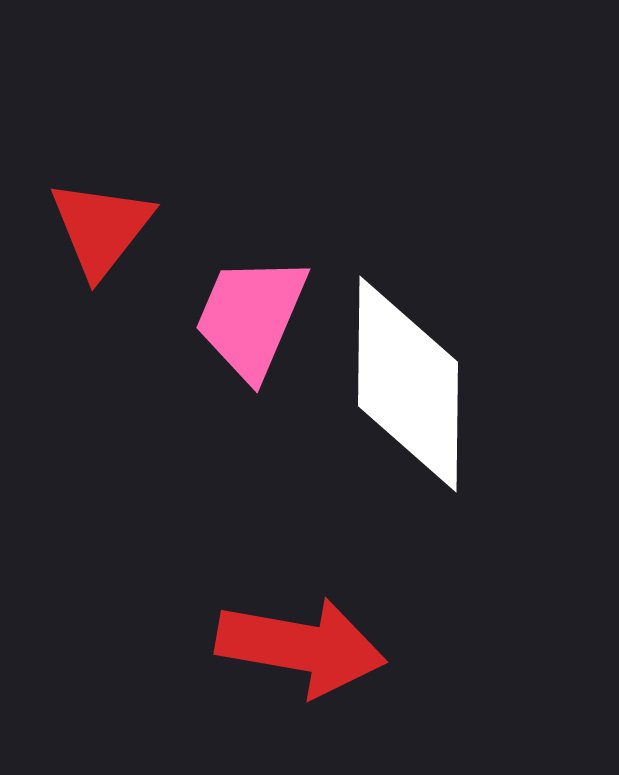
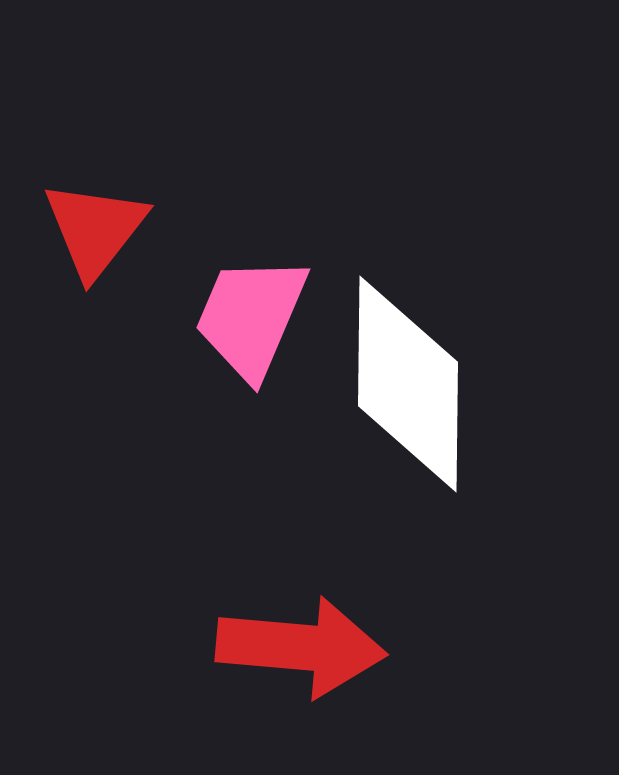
red triangle: moved 6 px left, 1 px down
red arrow: rotated 5 degrees counterclockwise
